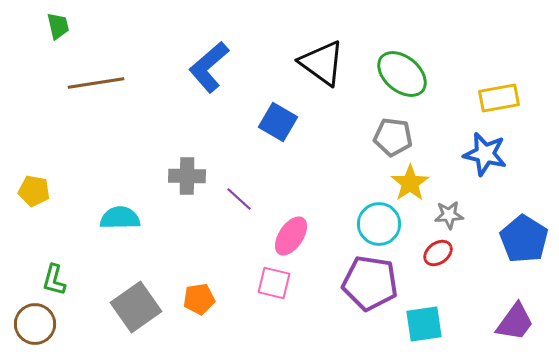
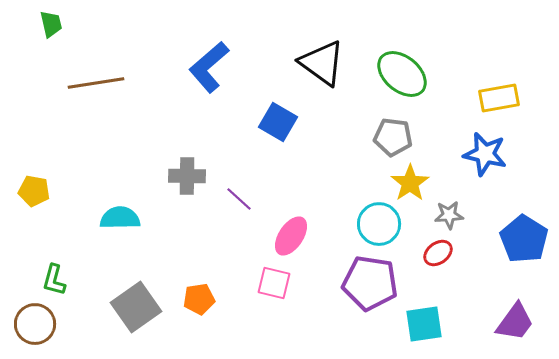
green trapezoid: moved 7 px left, 2 px up
